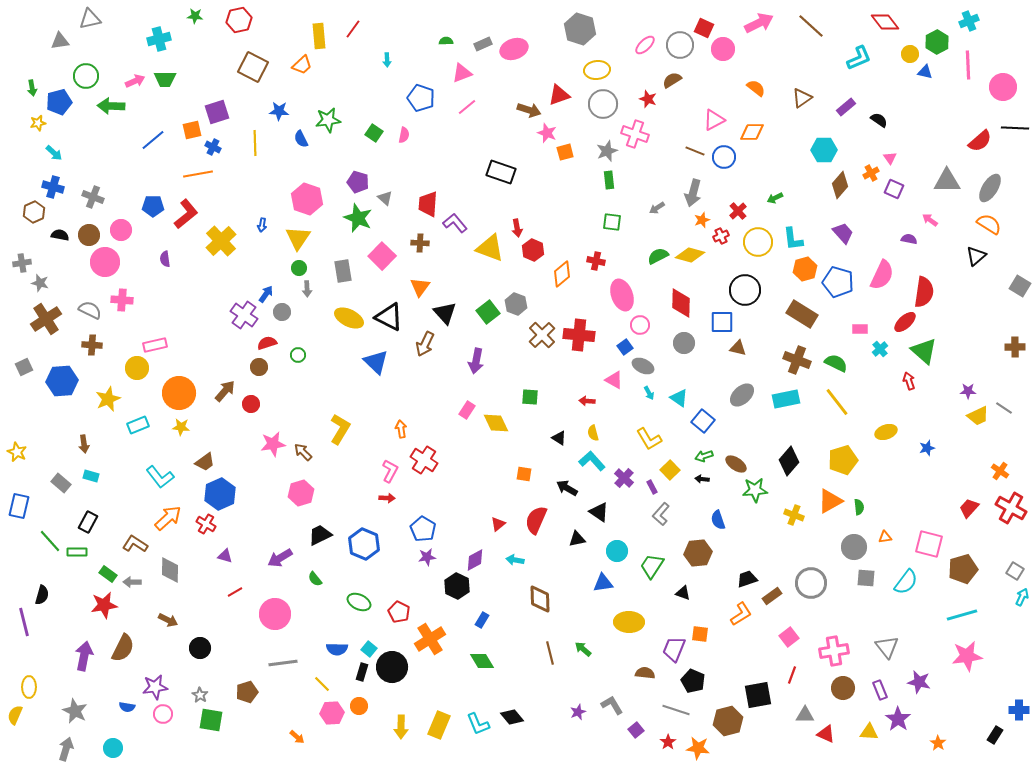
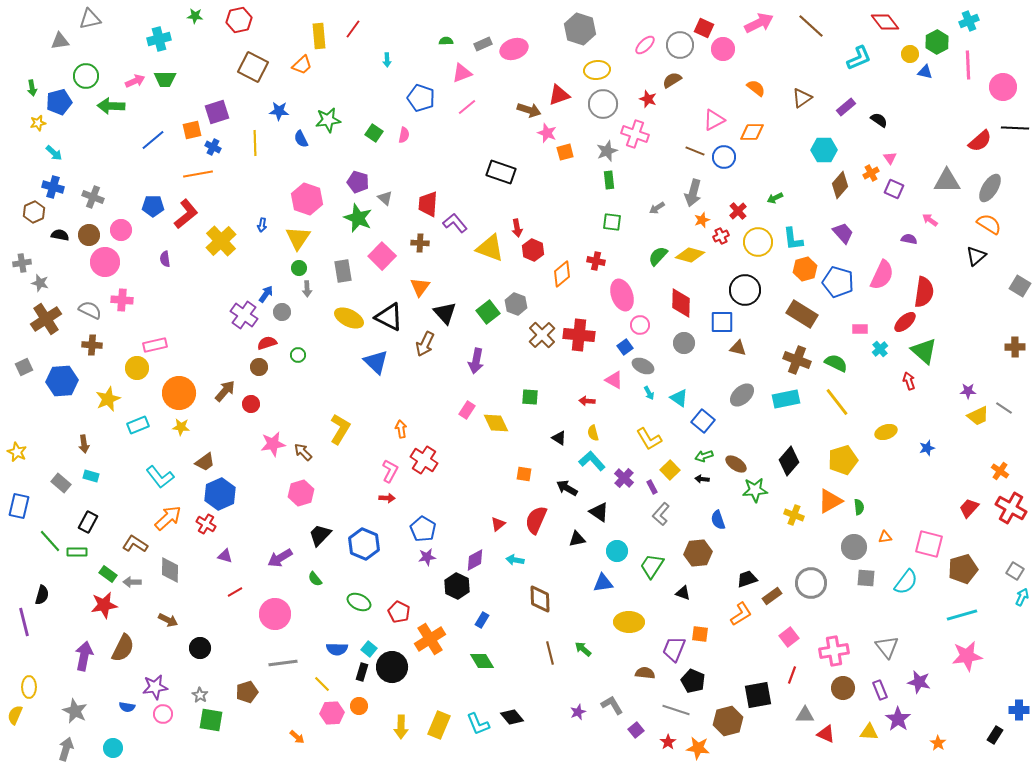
green semicircle at (658, 256): rotated 20 degrees counterclockwise
black trapezoid at (320, 535): rotated 20 degrees counterclockwise
